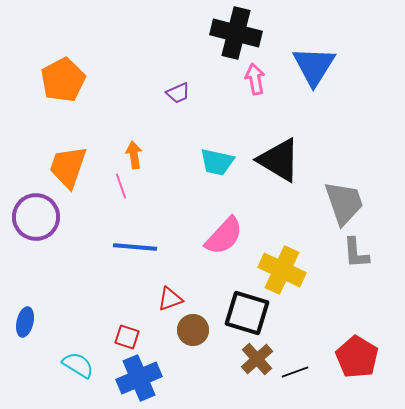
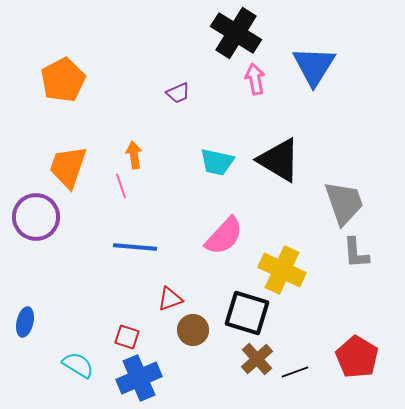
black cross: rotated 18 degrees clockwise
